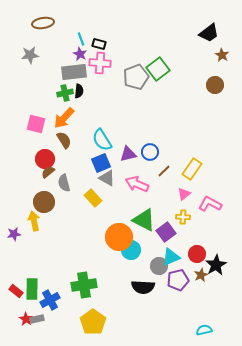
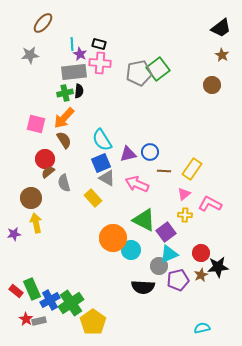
brown ellipse at (43, 23): rotated 40 degrees counterclockwise
black trapezoid at (209, 33): moved 12 px right, 5 px up
cyan line at (81, 39): moved 9 px left, 5 px down; rotated 16 degrees clockwise
gray pentagon at (136, 77): moved 3 px right, 4 px up; rotated 10 degrees clockwise
brown circle at (215, 85): moved 3 px left
brown line at (164, 171): rotated 48 degrees clockwise
brown circle at (44, 202): moved 13 px left, 4 px up
yellow cross at (183, 217): moved 2 px right, 2 px up
yellow arrow at (34, 221): moved 2 px right, 2 px down
orange circle at (119, 237): moved 6 px left, 1 px down
red circle at (197, 254): moved 4 px right, 1 px up
cyan triangle at (171, 257): moved 2 px left, 3 px up
black star at (216, 265): moved 2 px right, 2 px down; rotated 25 degrees clockwise
green cross at (84, 285): moved 13 px left, 18 px down; rotated 25 degrees counterclockwise
green rectangle at (32, 289): rotated 25 degrees counterclockwise
gray rectangle at (37, 319): moved 2 px right, 2 px down
cyan semicircle at (204, 330): moved 2 px left, 2 px up
